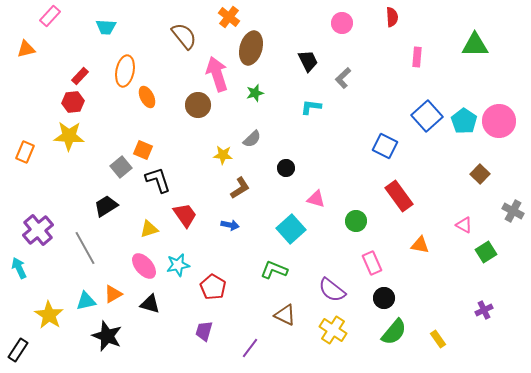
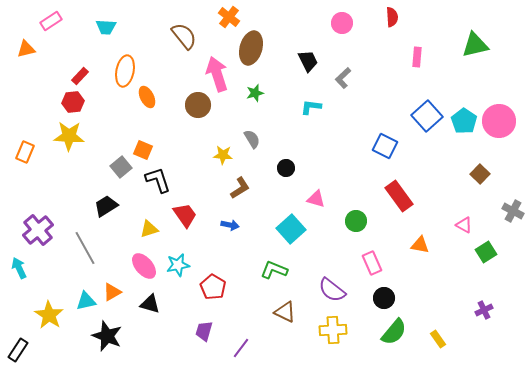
pink rectangle at (50, 16): moved 1 px right, 5 px down; rotated 15 degrees clockwise
green triangle at (475, 45): rotated 12 degrees counterclockwise
gray semicircle at (252, 139): rotated 78 degrees counterclockwise
orange triangle at (113, 294): moved 1 px left, 2 px up
brown triangle at (285, 315): moved 3 px up
yellow cross at (333, 330): rotated 36 degrees counterclockwise
purple line at (250, 348): moved 9 px left
